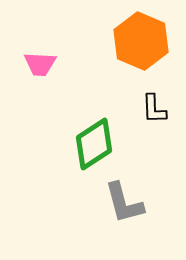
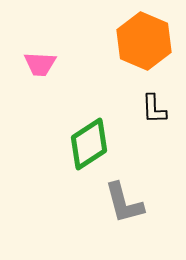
orange hexagon: moved 3 px right
green diamond: moved 5 px left
